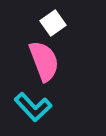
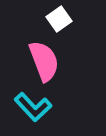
white square: moved 6 px right, 4 px up
